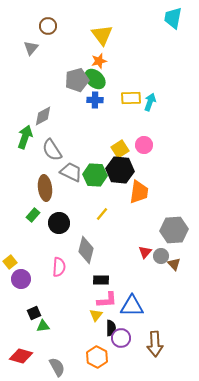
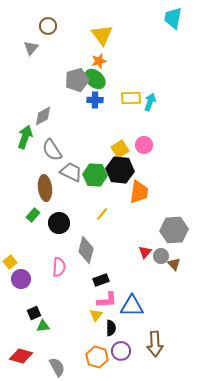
black rectangle at (101, 280): rotated 21 degrees counterclockwise
purple circle at (121, 338): moved 13 px down
orange hexagon at (97, 357): rotated 10 degrees counterclockwise
